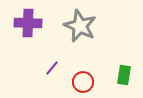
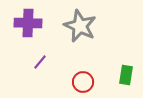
purple line: moved 12 px left, 6 px up
green rectangle: moved 2 px right
